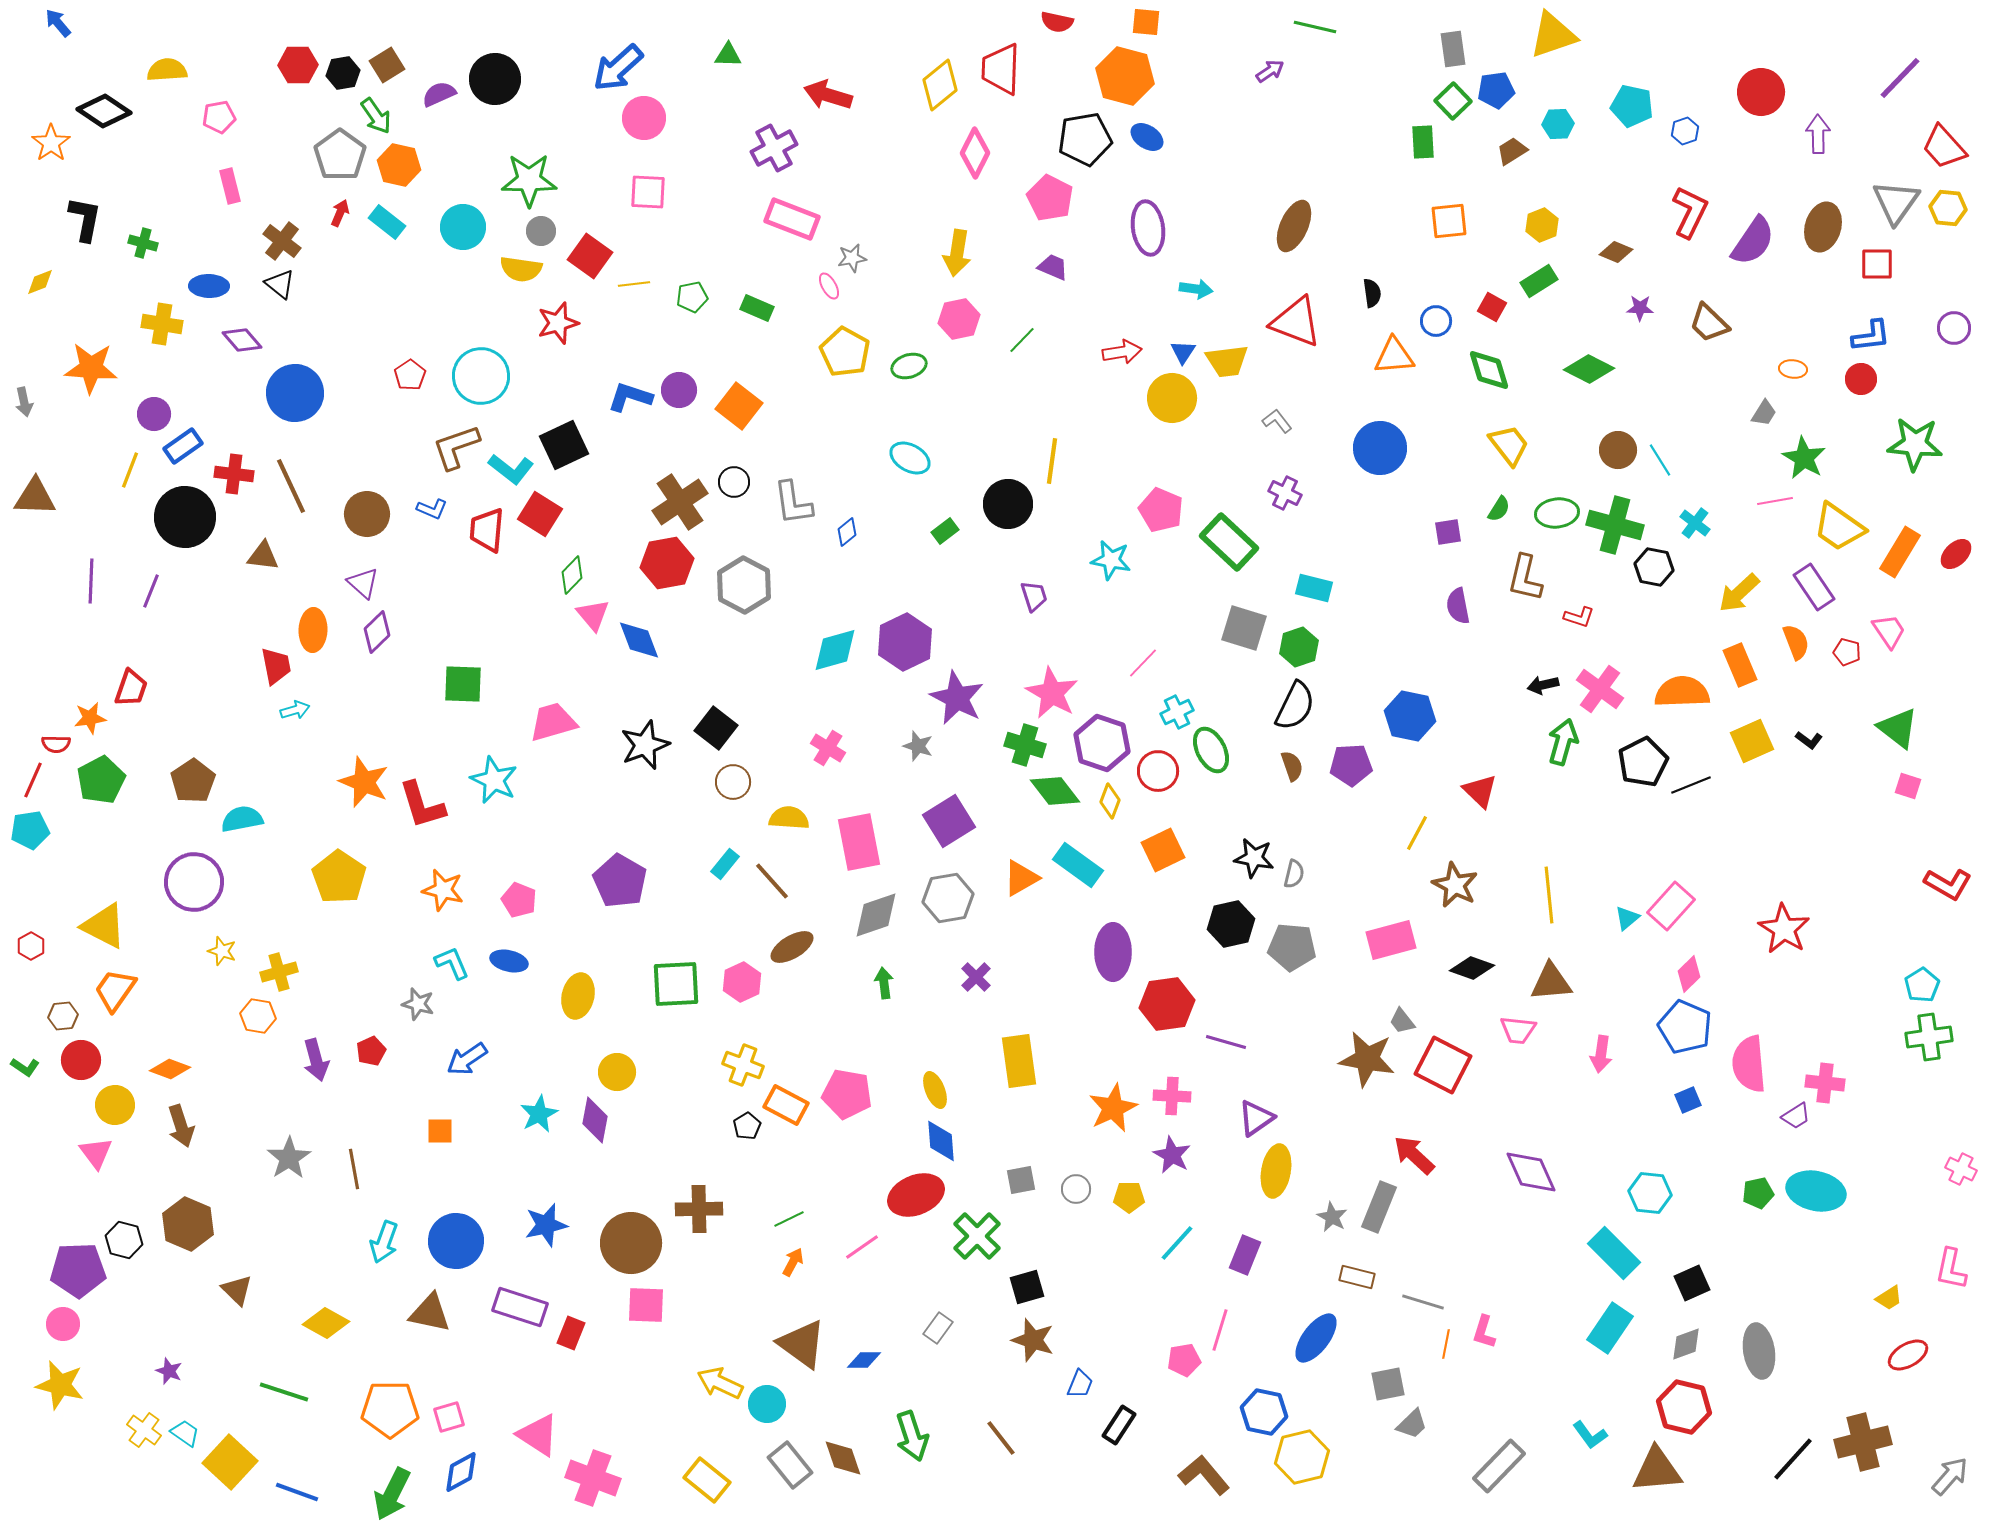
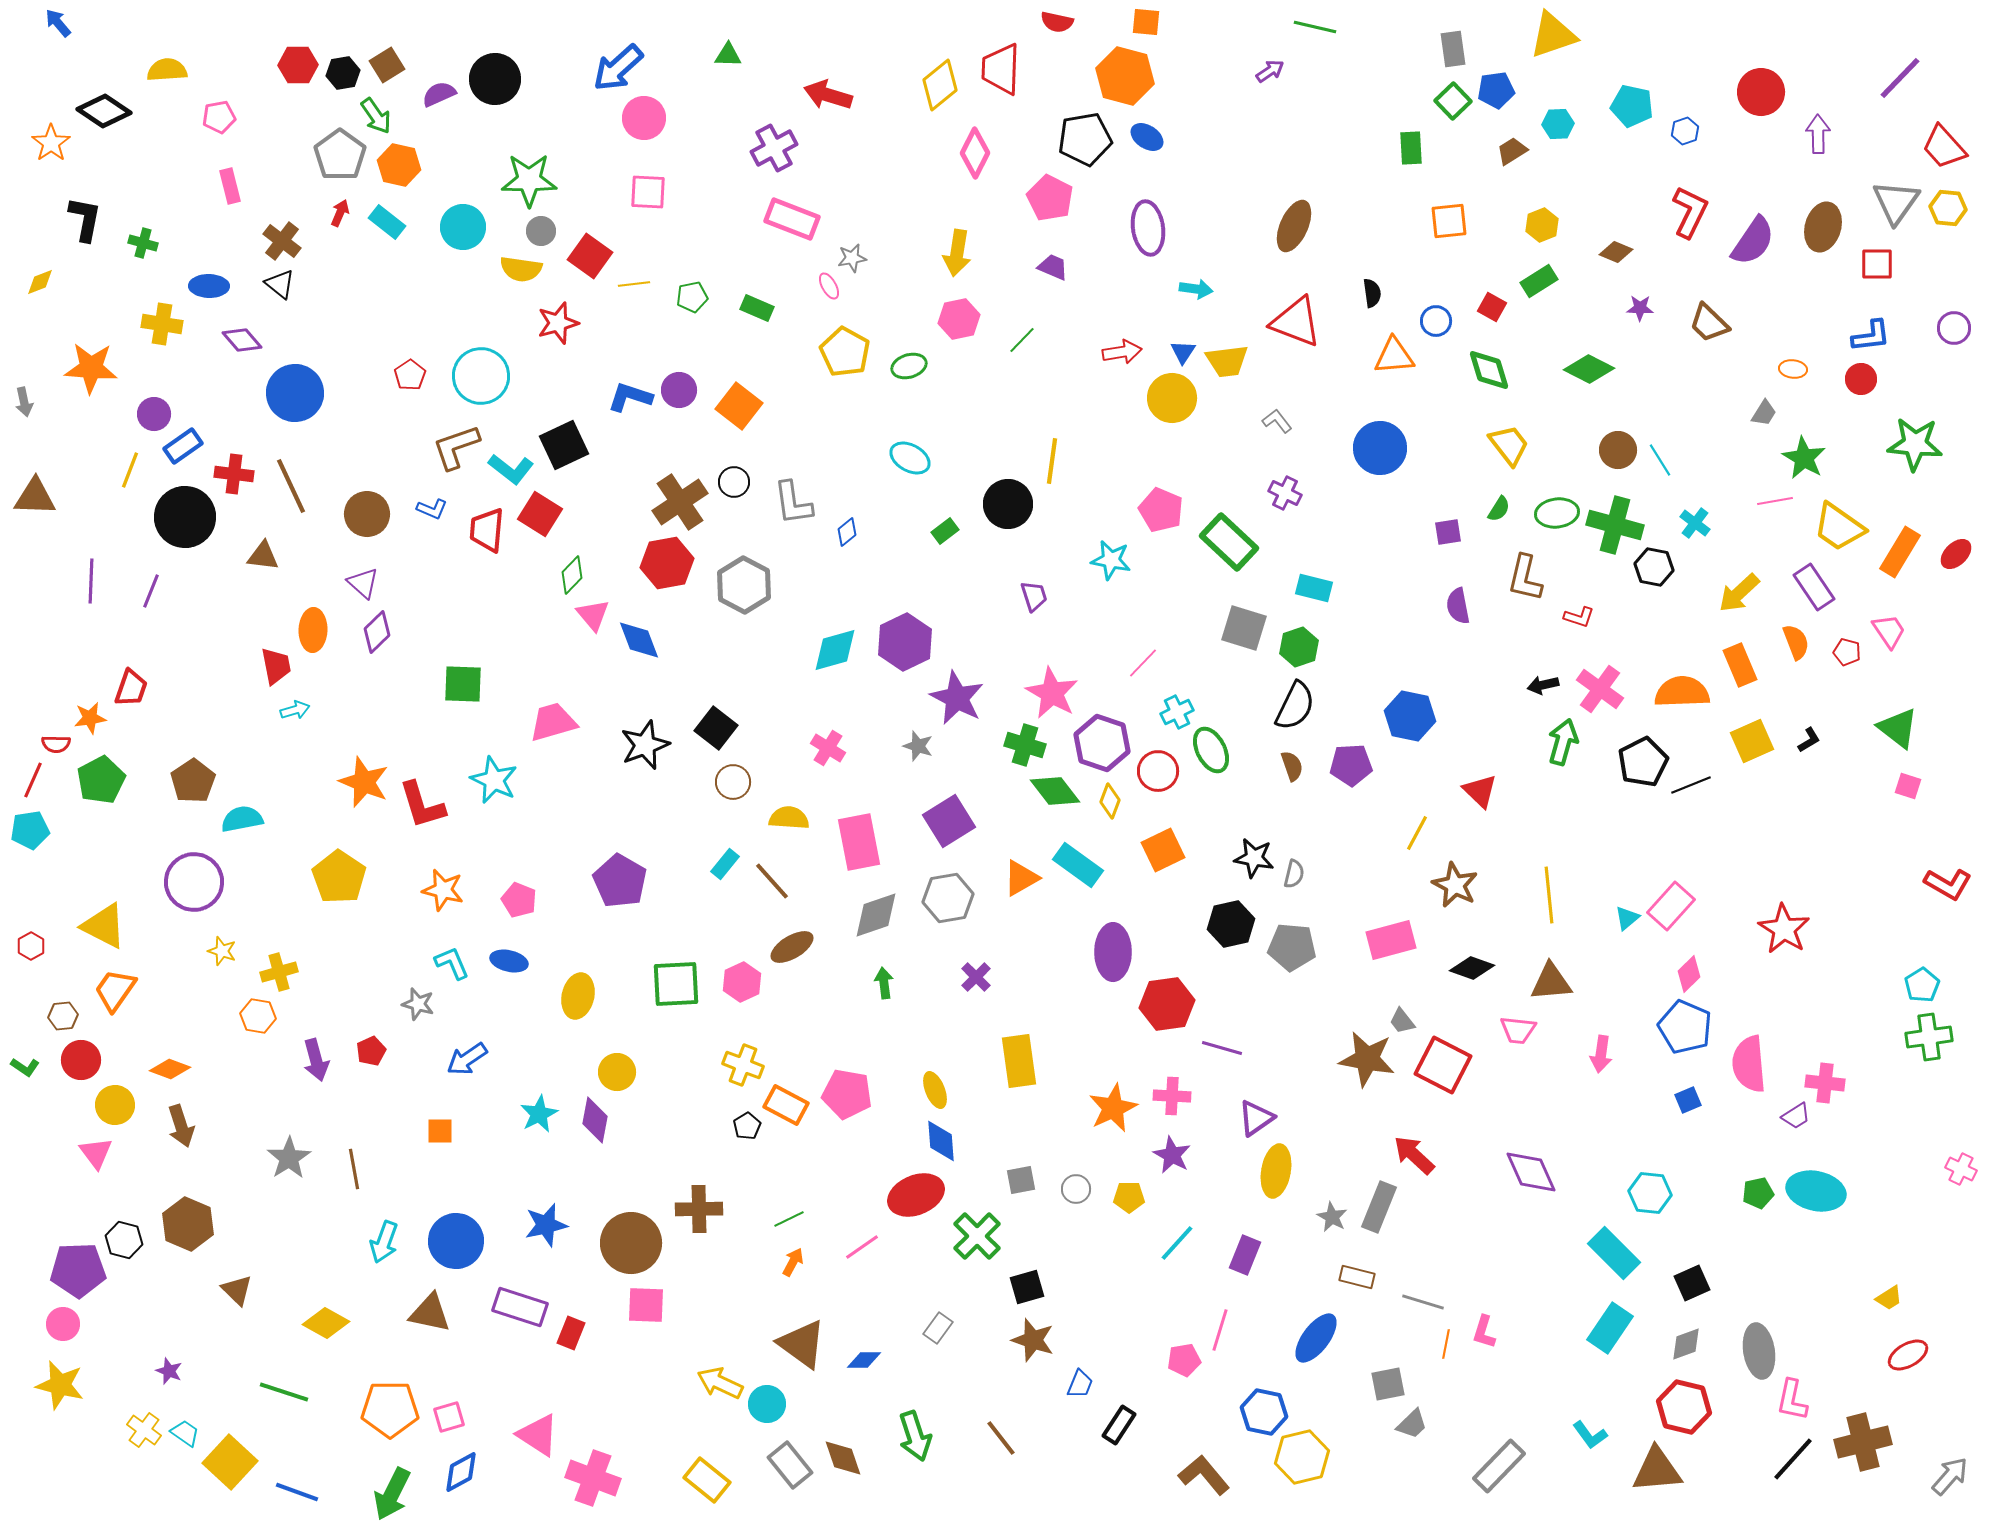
green rectangle at (1423, 142): moved 12 px left, 6 px down
black L-shape at (1809, 740): rotated 68 degrees counterclockwise
purple line at (1226, 1042): moved 4 px left, 6 px down
pink L-shape at (1951, 1269): moved 159 px left, 131 px down
green arrow at (912, 1436): moved 3 px right
